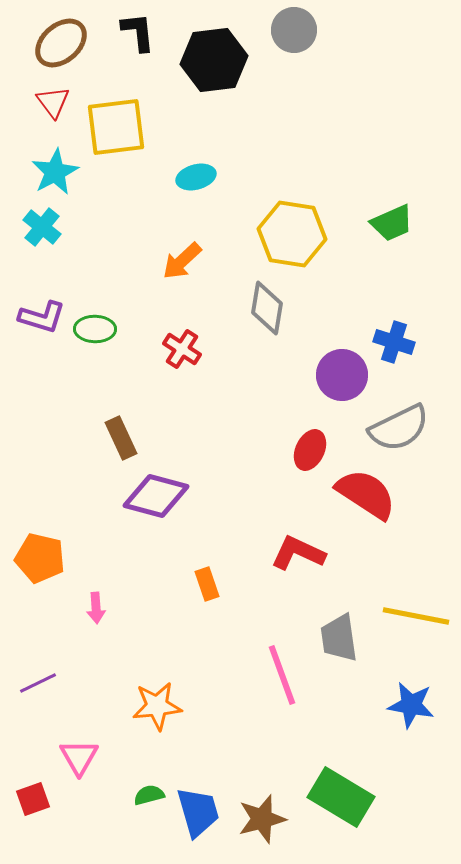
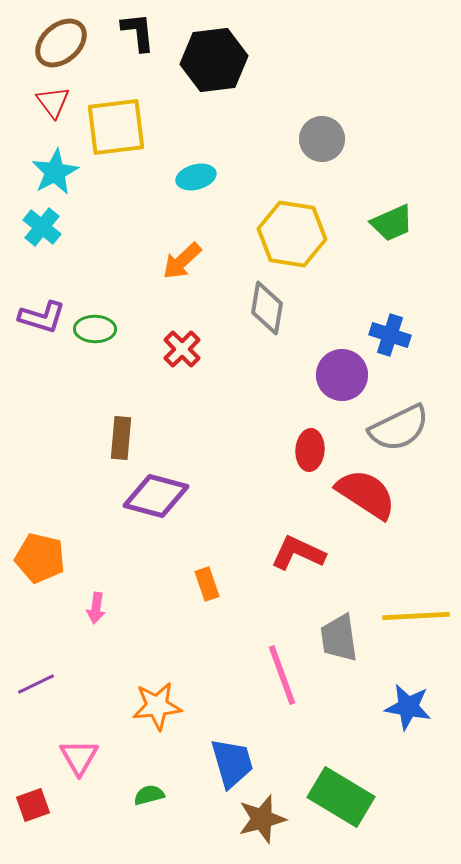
gray circle: moved 28 px right, 109 px down
blue cross: moved 4 px left, 7 px up
red cross: rotated 12 degrees clockwise
brown rectangle: rotated 30 degrees clockwise
red ellipse: rotated 21 degrees counterclockwise
pink arrow: rotated 12 degrees clockwise
yellow line: rotated 14 degrees counterclockwise
purple line: moved 2 px left, 1 px down
blue star: moved 3 px left, 2 px down
red square: moved 6 px down
blue trapezoid: moved 34 px right, 49 px up
